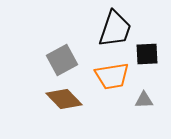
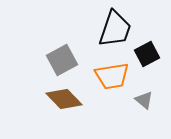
black square: rotated 25 degrees counterclockwise
gray triangle: rotated 42 degrees clockwise
